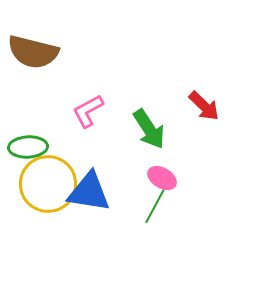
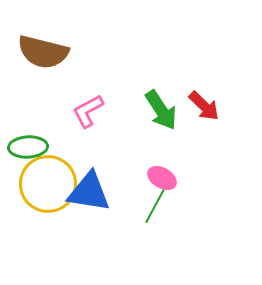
brown semicircle: moved 10 px right
green arrow: moved 12 px right, 19 px up
